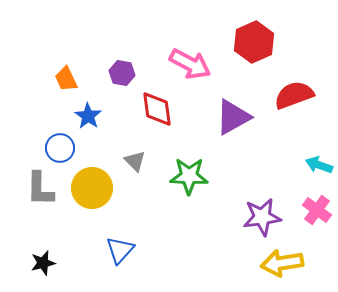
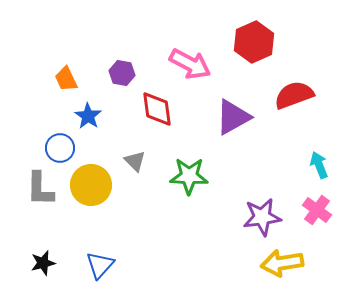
cyan arrow: rotated 48 degrees clockwise
yellow circle: moved 1 px left, 3 px up
blue triangle: moved 20 px left, 15 px down
